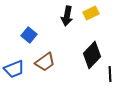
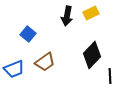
blue square: moved 1 px left, 1 px up
black line: moved 2 px down
